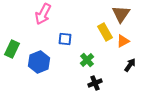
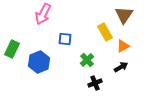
brown triangle: moved 3 px right, 1 px down
orange triangle: moved 5 px down
black arrow: moved 9 px left, 2 px down; rotated 24 degrees clockwise
